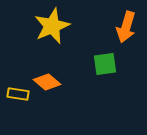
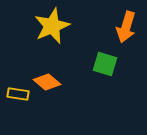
green square: rotated 25 degrees clockwise
